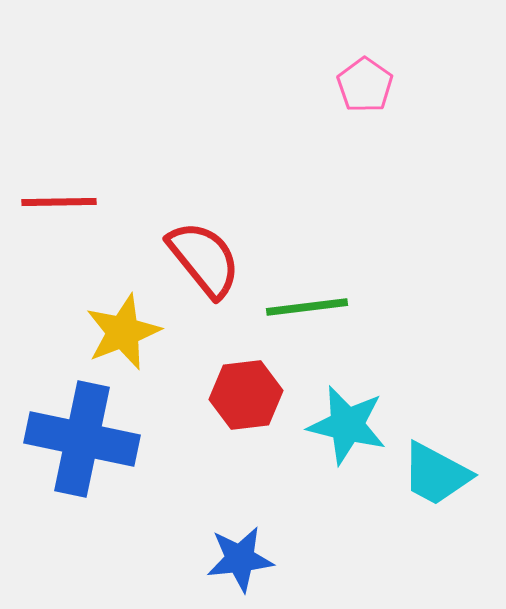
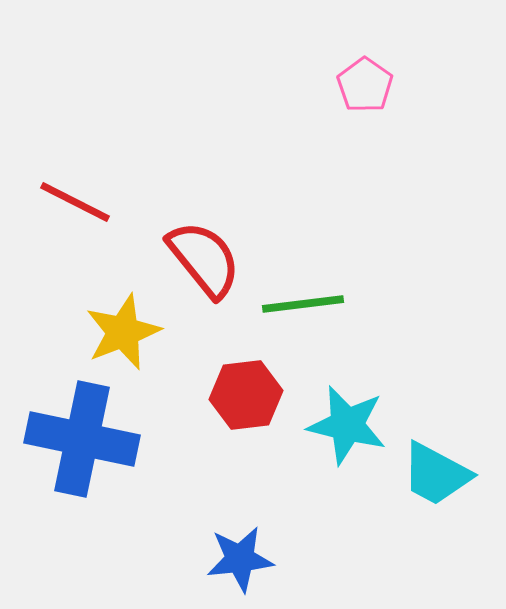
red line: moved 16 px right; rotated 28 degrees clockwise
green line: moved 4 px left, 3 px up
